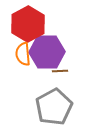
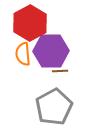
red hexagon: moved 2 px right, 1 px up
purple hexagon: moved 4 px right, 1 px up
